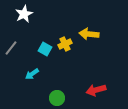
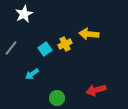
cyan square: rotated 24 degrees clockwise
